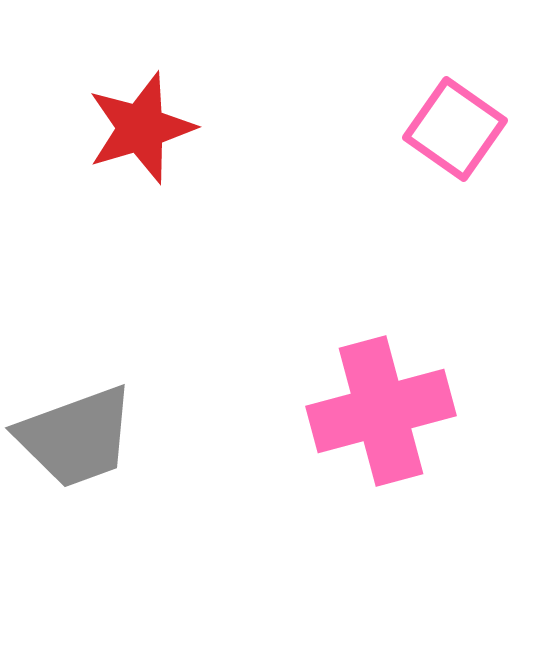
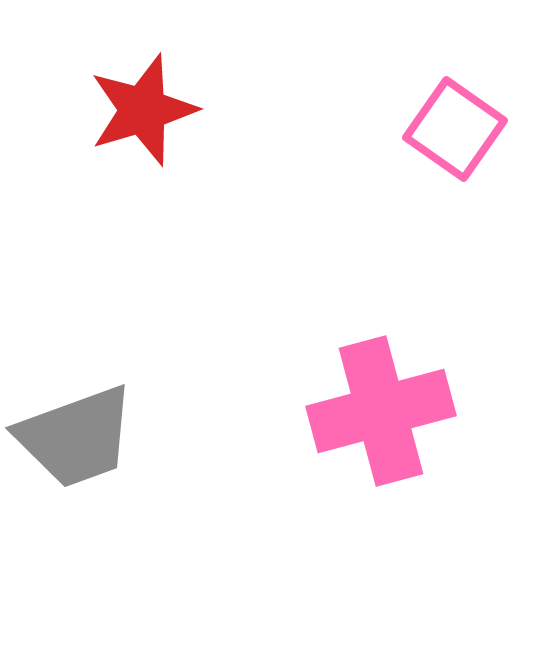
red star: moved 2 px right, 18 px up
